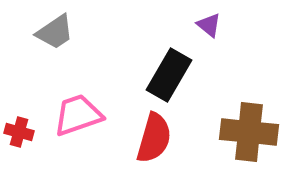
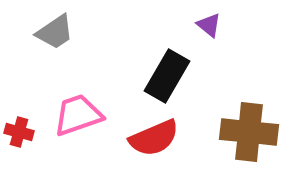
black rectangle: moved 2 px left, 1 px down
red semicircle: rotated 51 degrees clockwise
